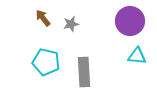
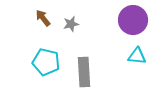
purple circle: moved 3 px right, 1 px up
